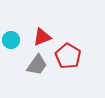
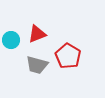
red triangle: moved 5 px left, 3 px up
gray trapezoid: rotated 70 degrees clockwise
